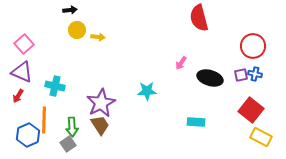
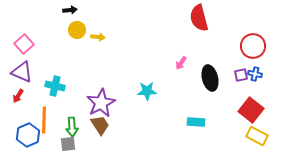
black ellipse: rotated 60 degrees clockwise
yellow rectangle: moved 4 px left, 1 px up
gray square: rotated 28 degrees clockwise
